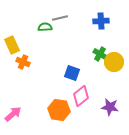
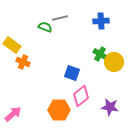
green semicircle: rotated 24 degrees clockwise
yellow rectangle: rotated 30 degrees counterclockwise
orange hexagon: rotated 10 degrees counterclockwise
